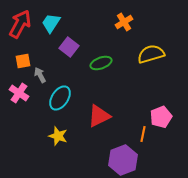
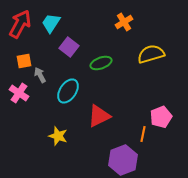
orange square: moved 1 px right
cyan ellipse: moved 8 px right, 7 px up
